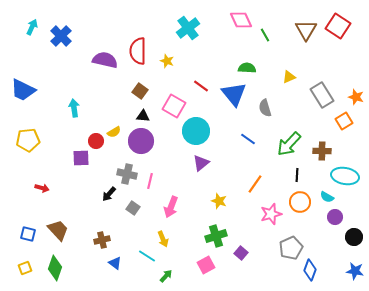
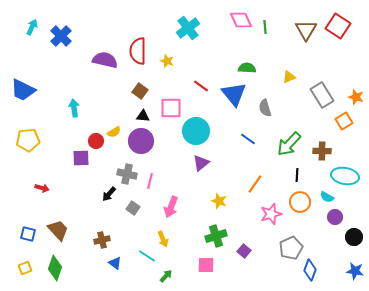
green line at (265, 35): moved 8 px up; rotated 24 degrees clockwise
pink square at (174, 106): moved 3 px left, 2 px down; rotated 30 degrees counterclockwise
purple square at (241, 253): moved 3 px right, 2 px up
pink square at (206, 265): rotated 30 degrees clockwise
